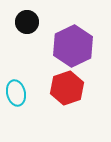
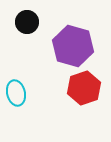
purple hexagon: rotated 18 degrees counterclockwise
red hexagon: moved 17 px right
